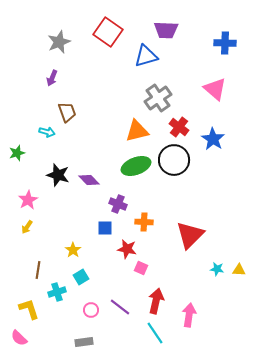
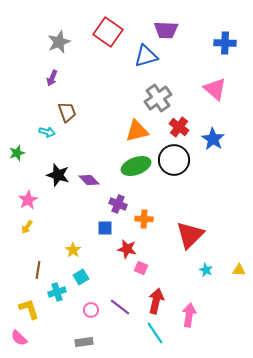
orange cross: moved 3 px up
cyan star: moved 11 px left, 1 px down; rotated 16 degrees clockwise
